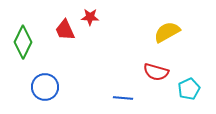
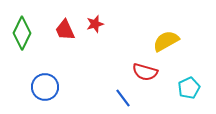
red star: moved 5 px right, 7 px down; rotated 18 degrees counterclockwise
yellow semicircle: moved 1 px left, 9 px down
green diamond: moved 1 px left, 9 px up
red semicircle: moved 11 px left
cyan pentagon: moved 1 px up
blue line: rotated 48 degrees clockwise
